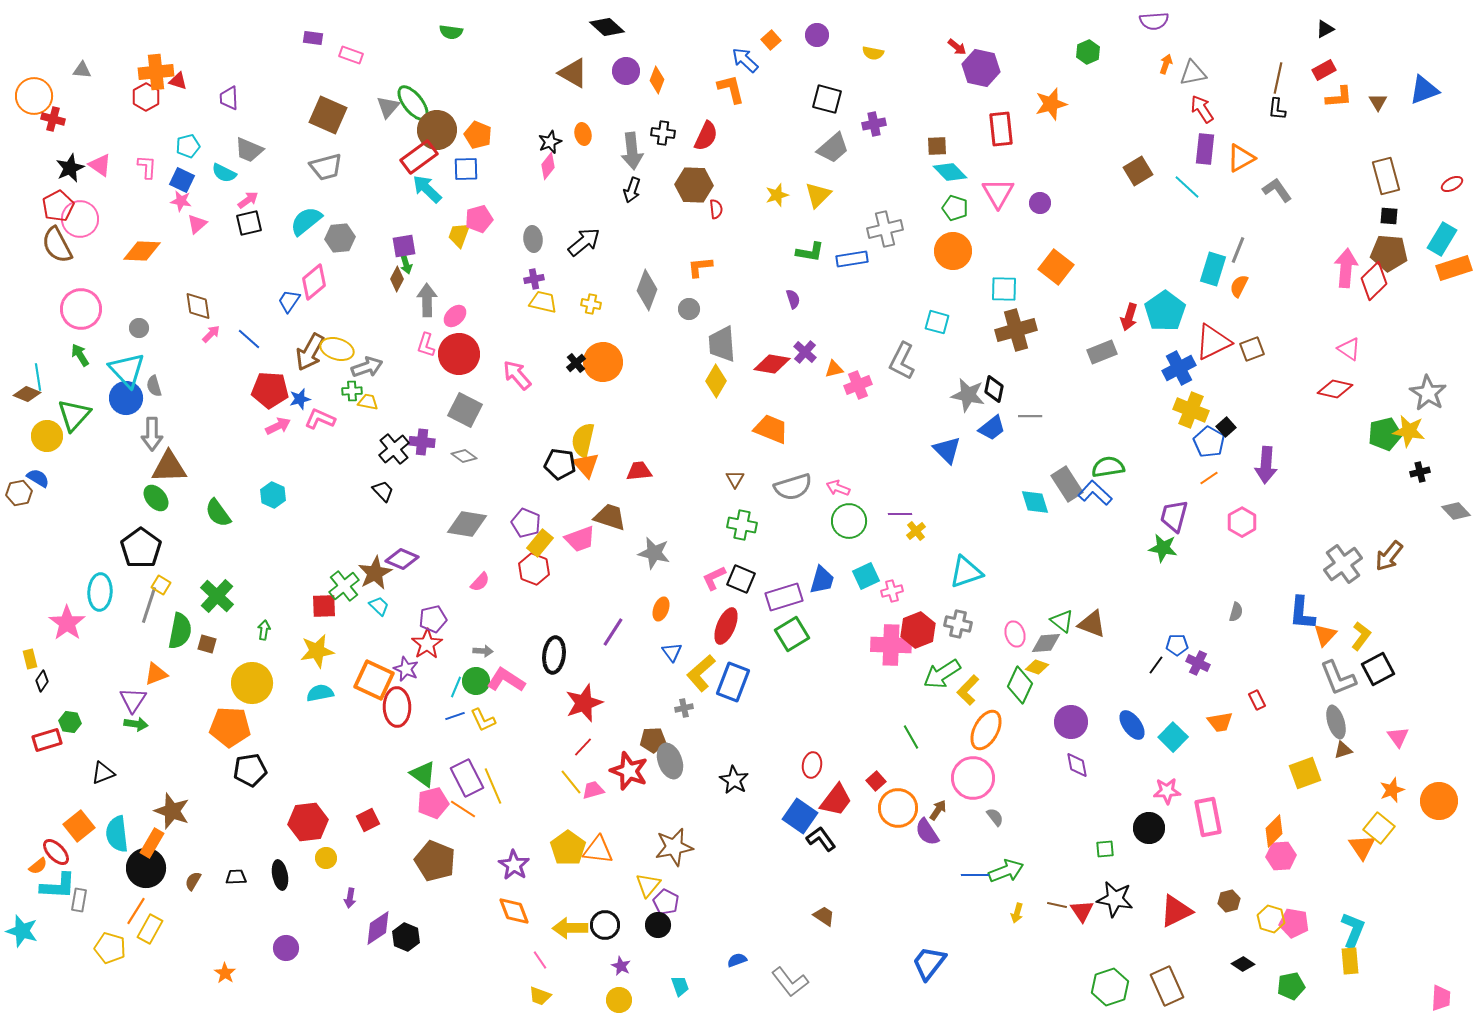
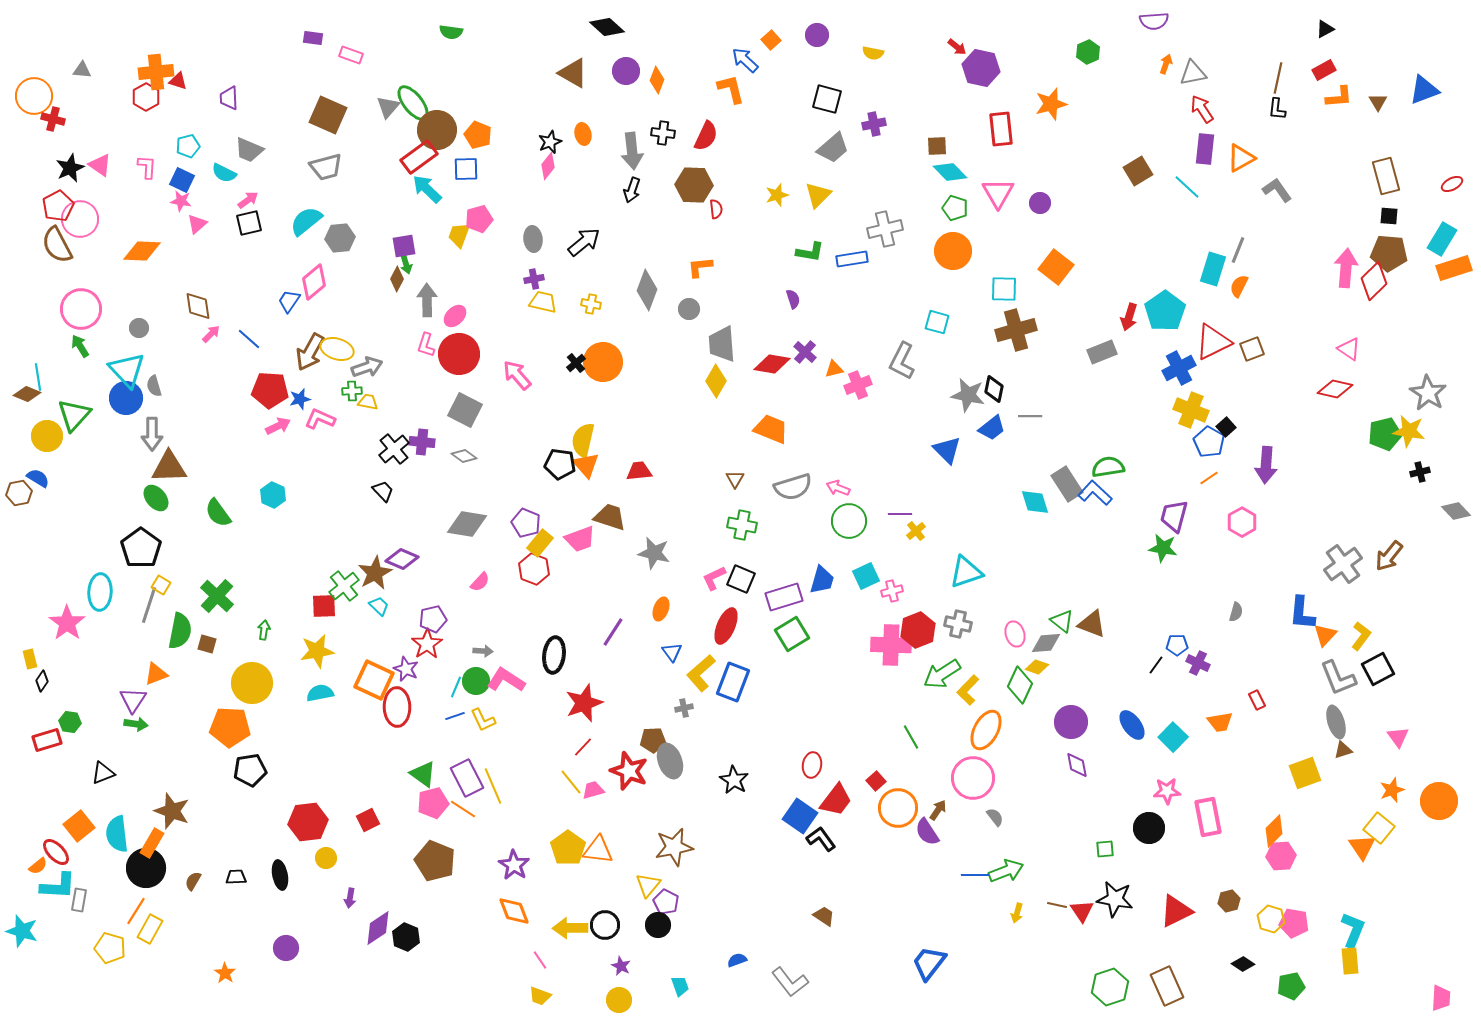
green arrow at (80, 355): moved 9 px up
